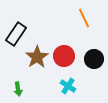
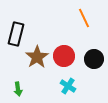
black rectangle: rotated 20 degrees counterclockwise
